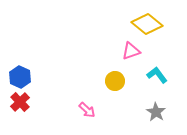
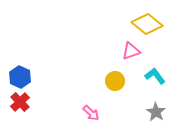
cyan L-shape: moved 2 px left, 1 px down
pink arrow: moved 4 px right, 3 px down
